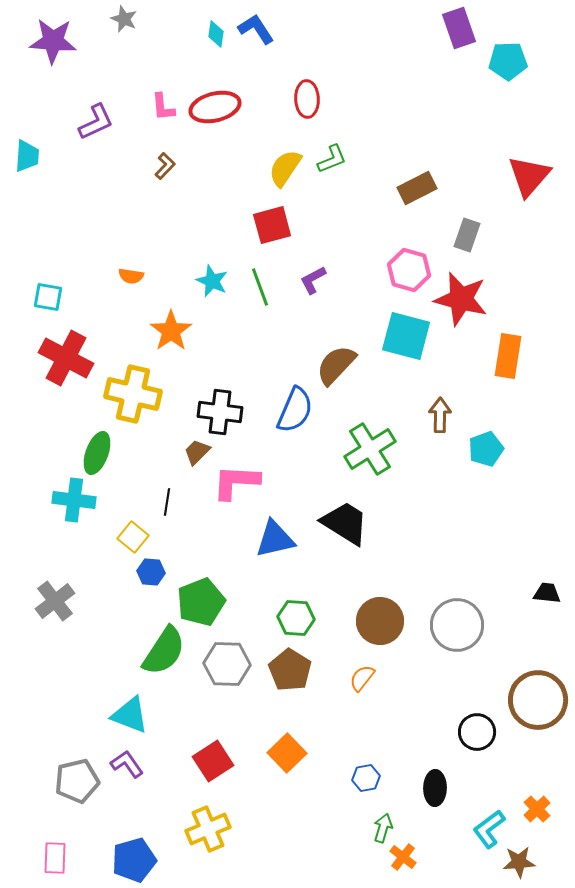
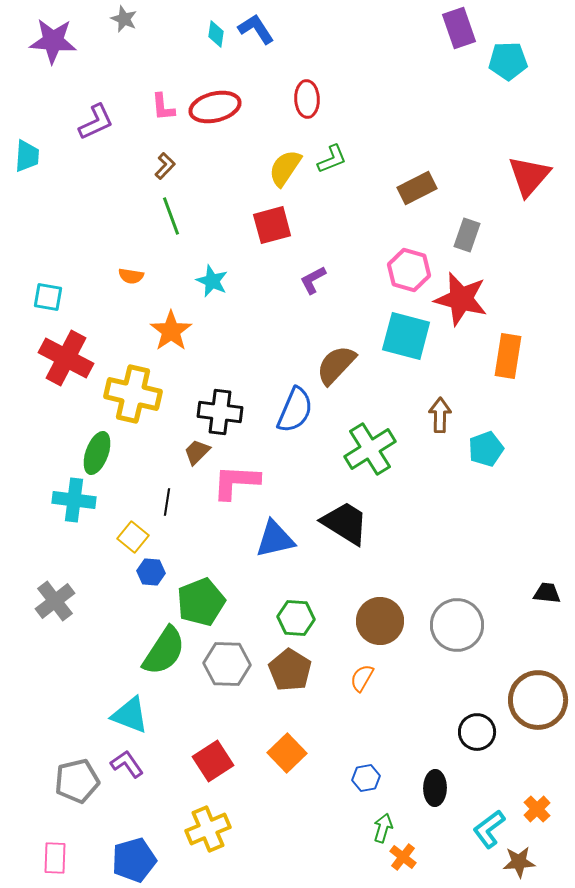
green line at (260, 287): moved 89 px left, 71 px up
orange semicircle at (362, 678): rotated 8 degrees counterclockwise
